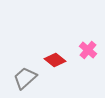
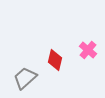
red diamond: rotated 65 degrees clockwise
